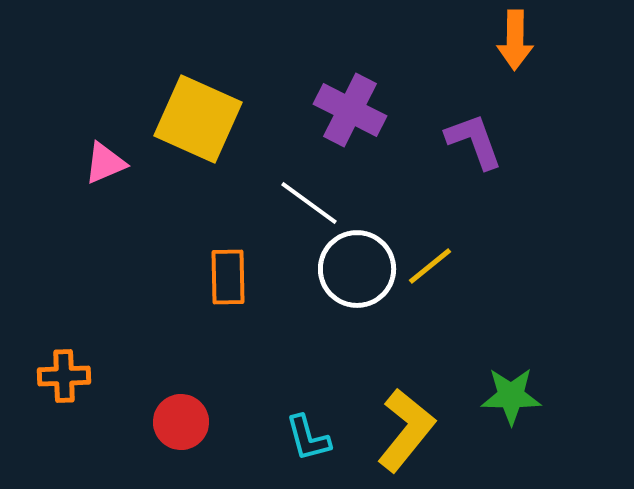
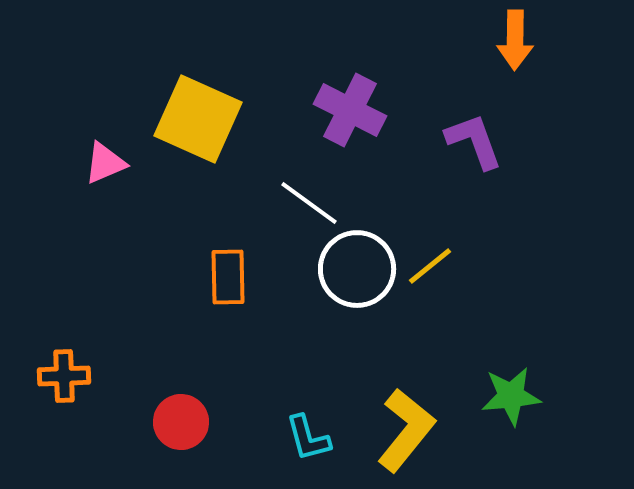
green star: rotated 6 degrees counterclockwise
